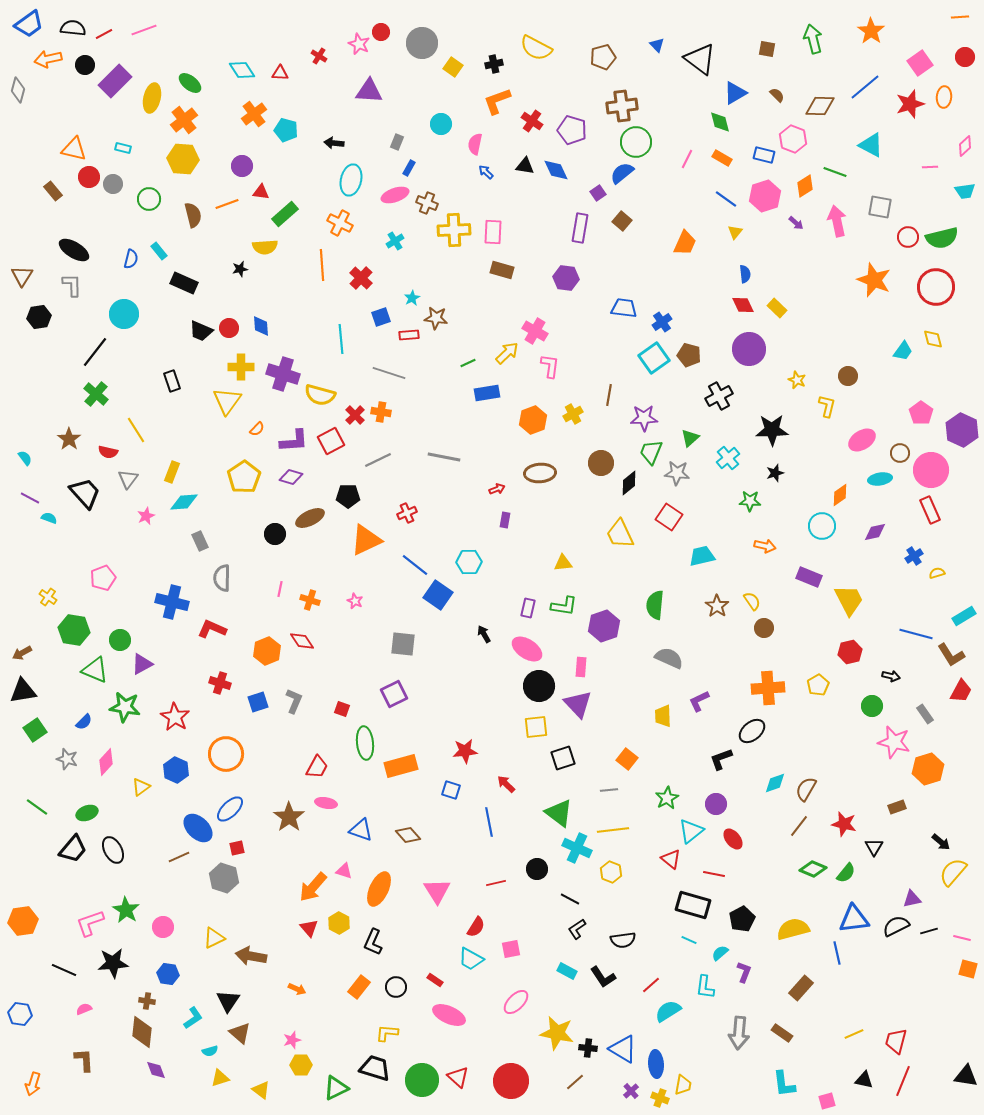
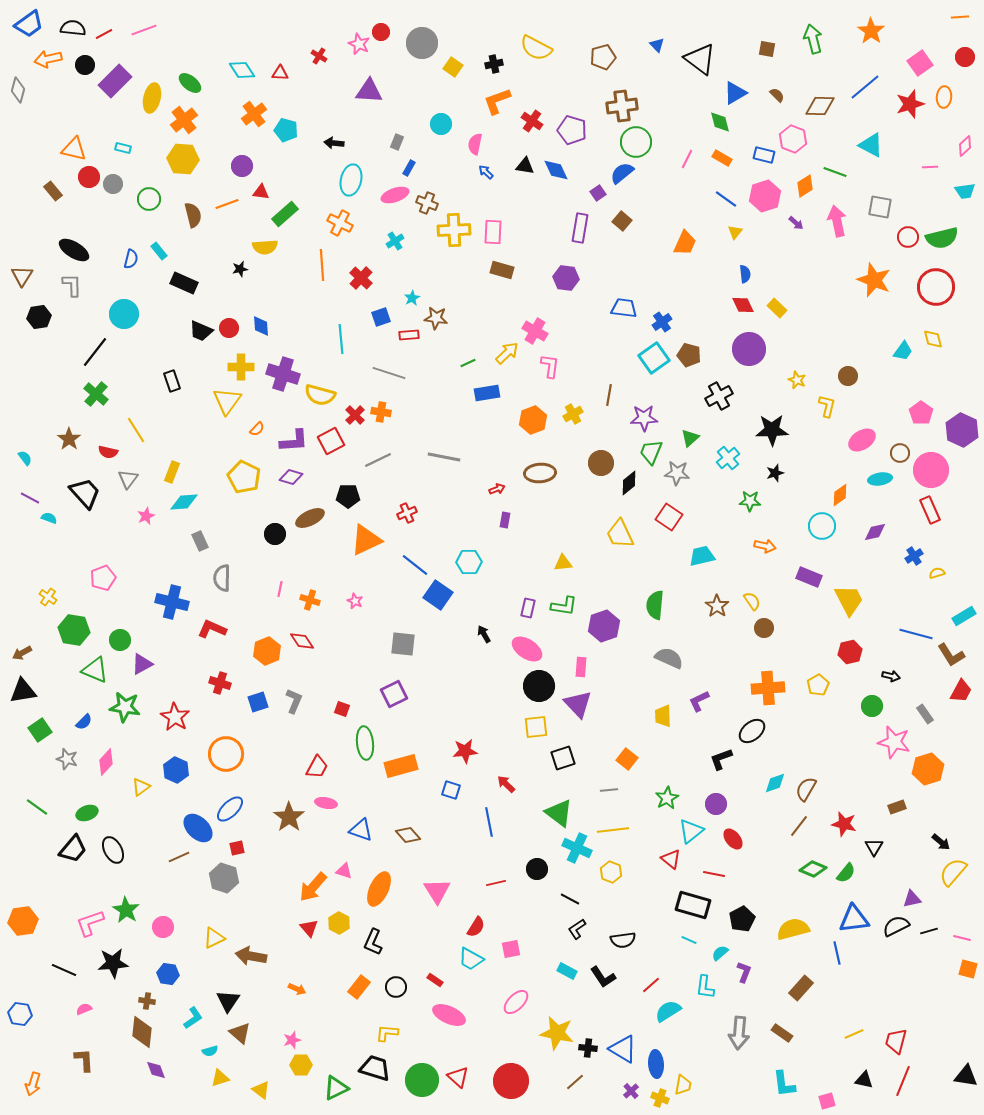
yellow pentagon at (244, 477): rotated 12 degrees counterclockwise
green square at (35, 730): moved 5 px right
